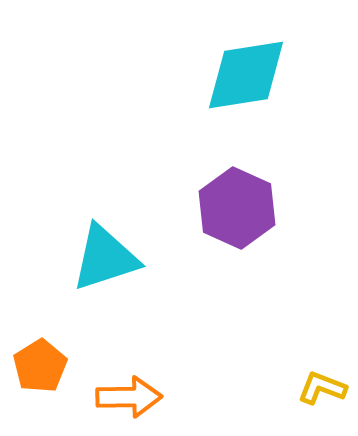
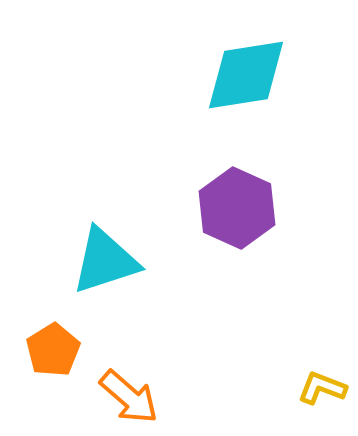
cyan triangle: moved 3 px down
orange pentagon: moved 13 px right, 16 px up
orange arrow: rotated 42 degrees clockwise
